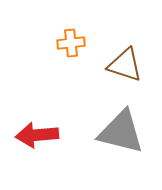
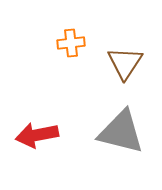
brown triangle: moved 2 px up; rotated 45 degrees clockwise
red arrow: rotated 6 degrees counterclockwise
